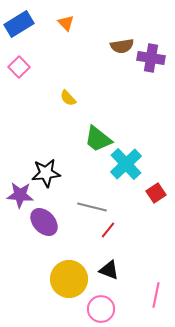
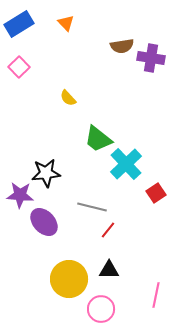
black triangle: rotated 20 degrees counterclockwise
